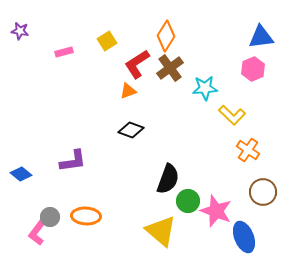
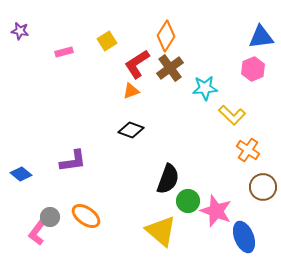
orange triangle: moved 3 px right
brown circle: moved 5 px up
orange ellipse: rotated 32 degrees clockwise
